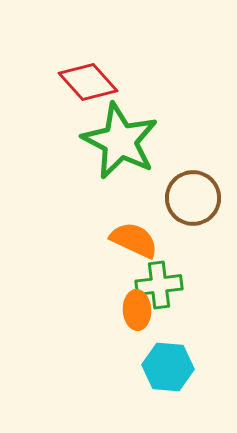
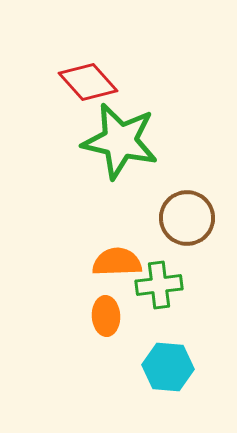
green star: rotated 14 degrees counterclockwise
brown circle: moved 6 px left, 20 px down
orange semicircle: moved 17 px left, 22 px down; rotated 27 degrees counterclockwise
orange ellipse: moved 31 px left, 6 px down
